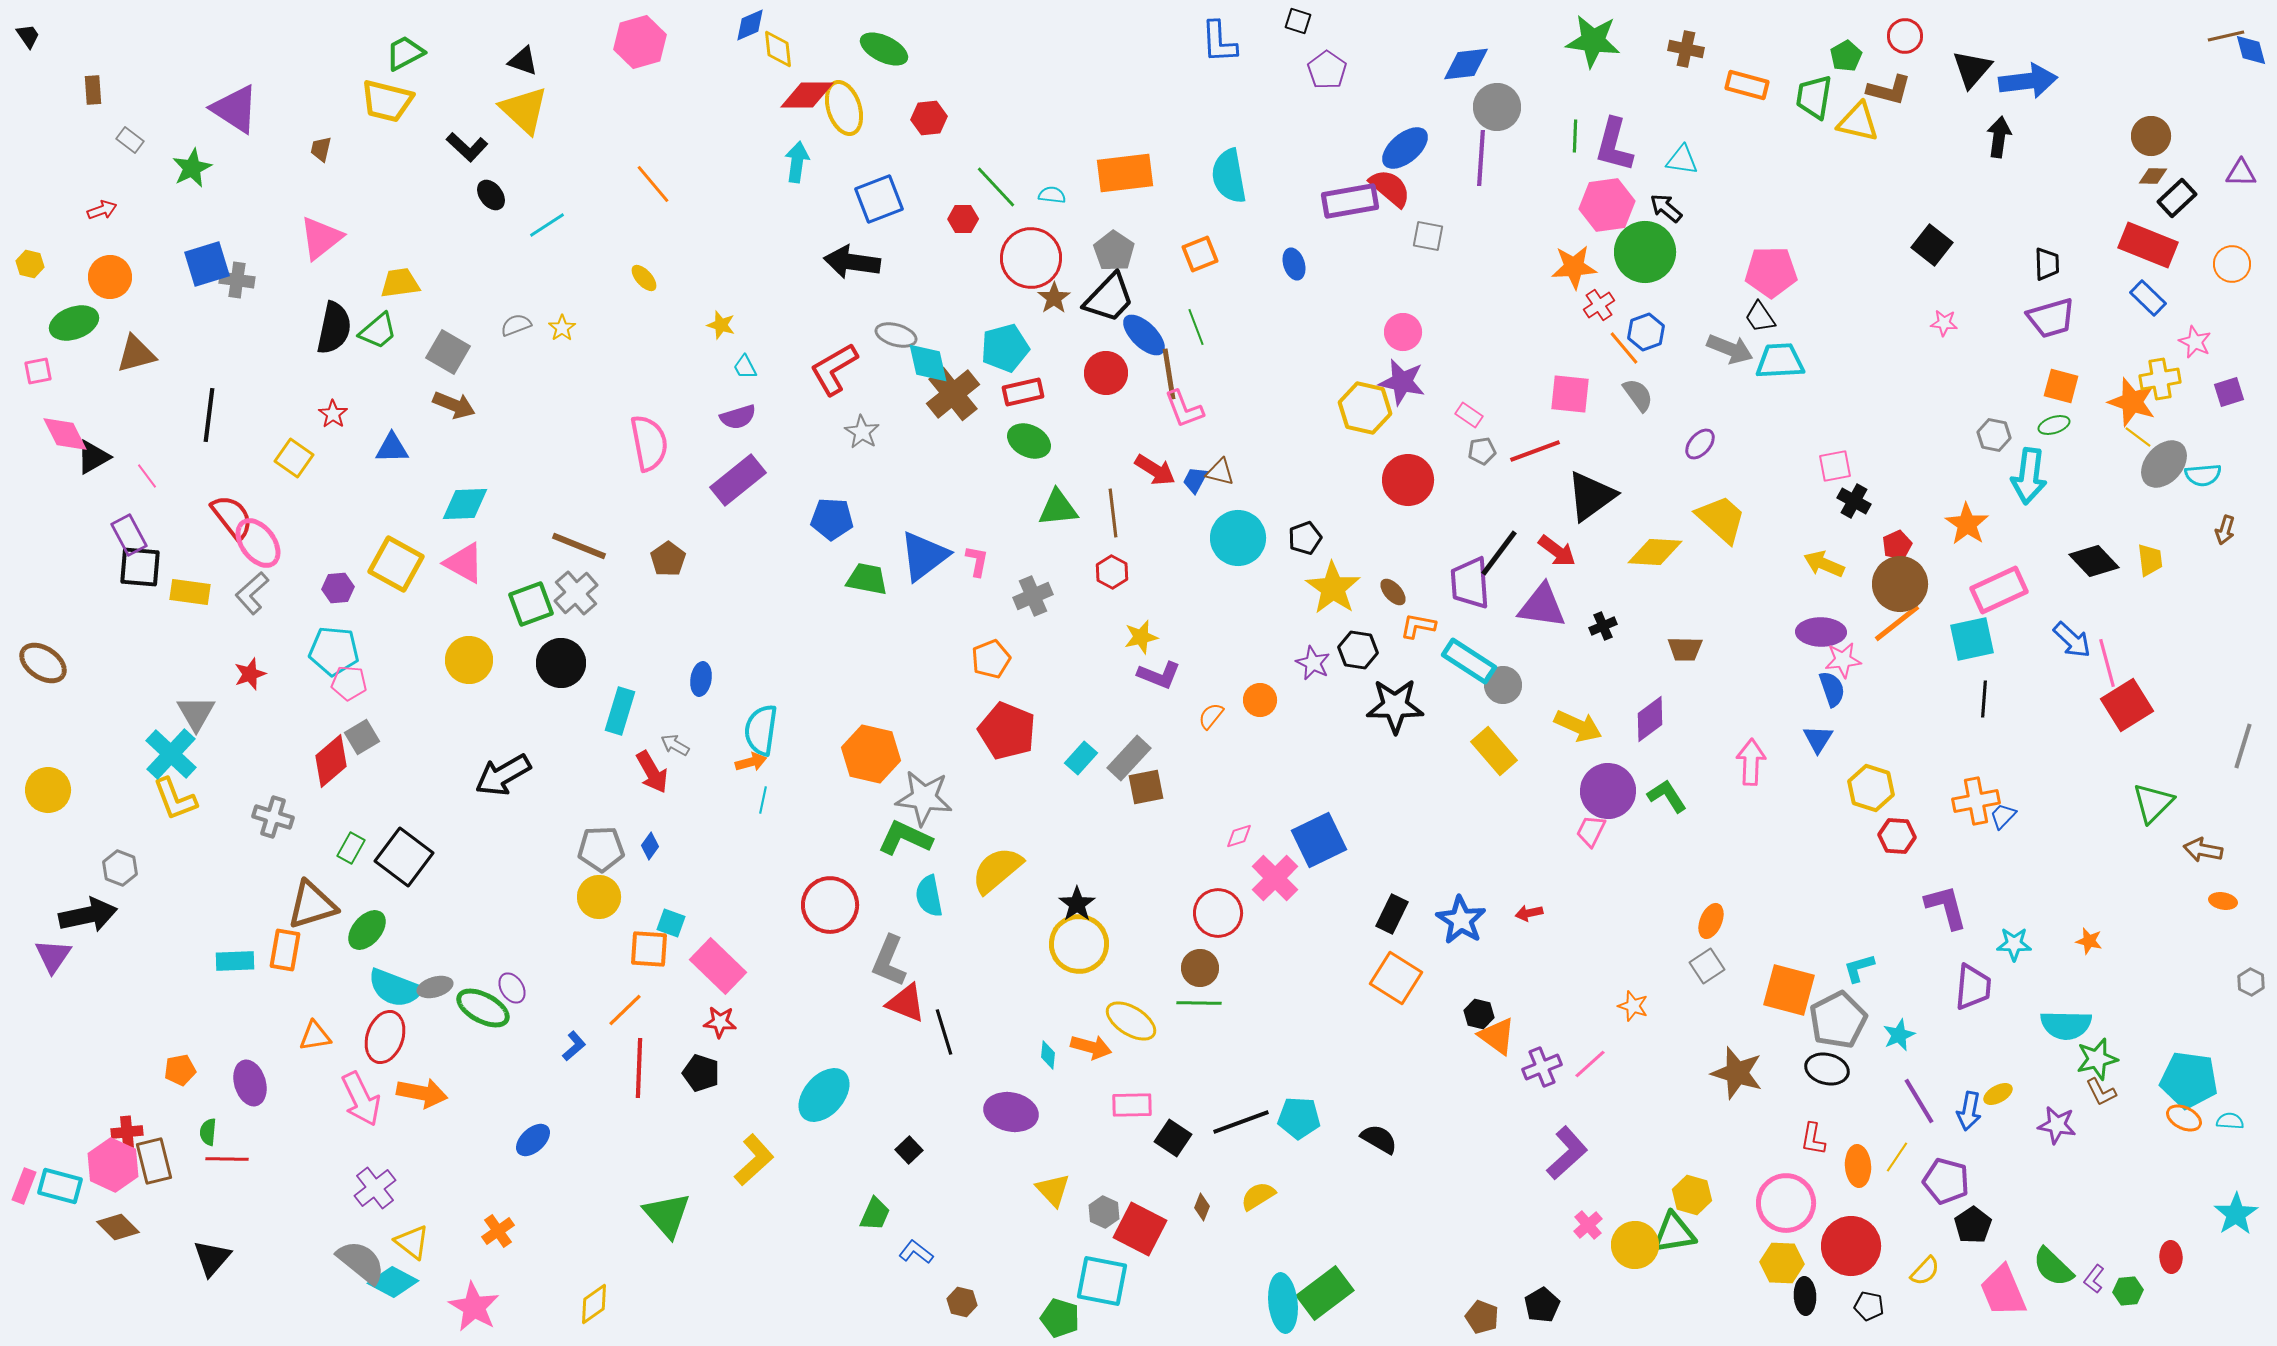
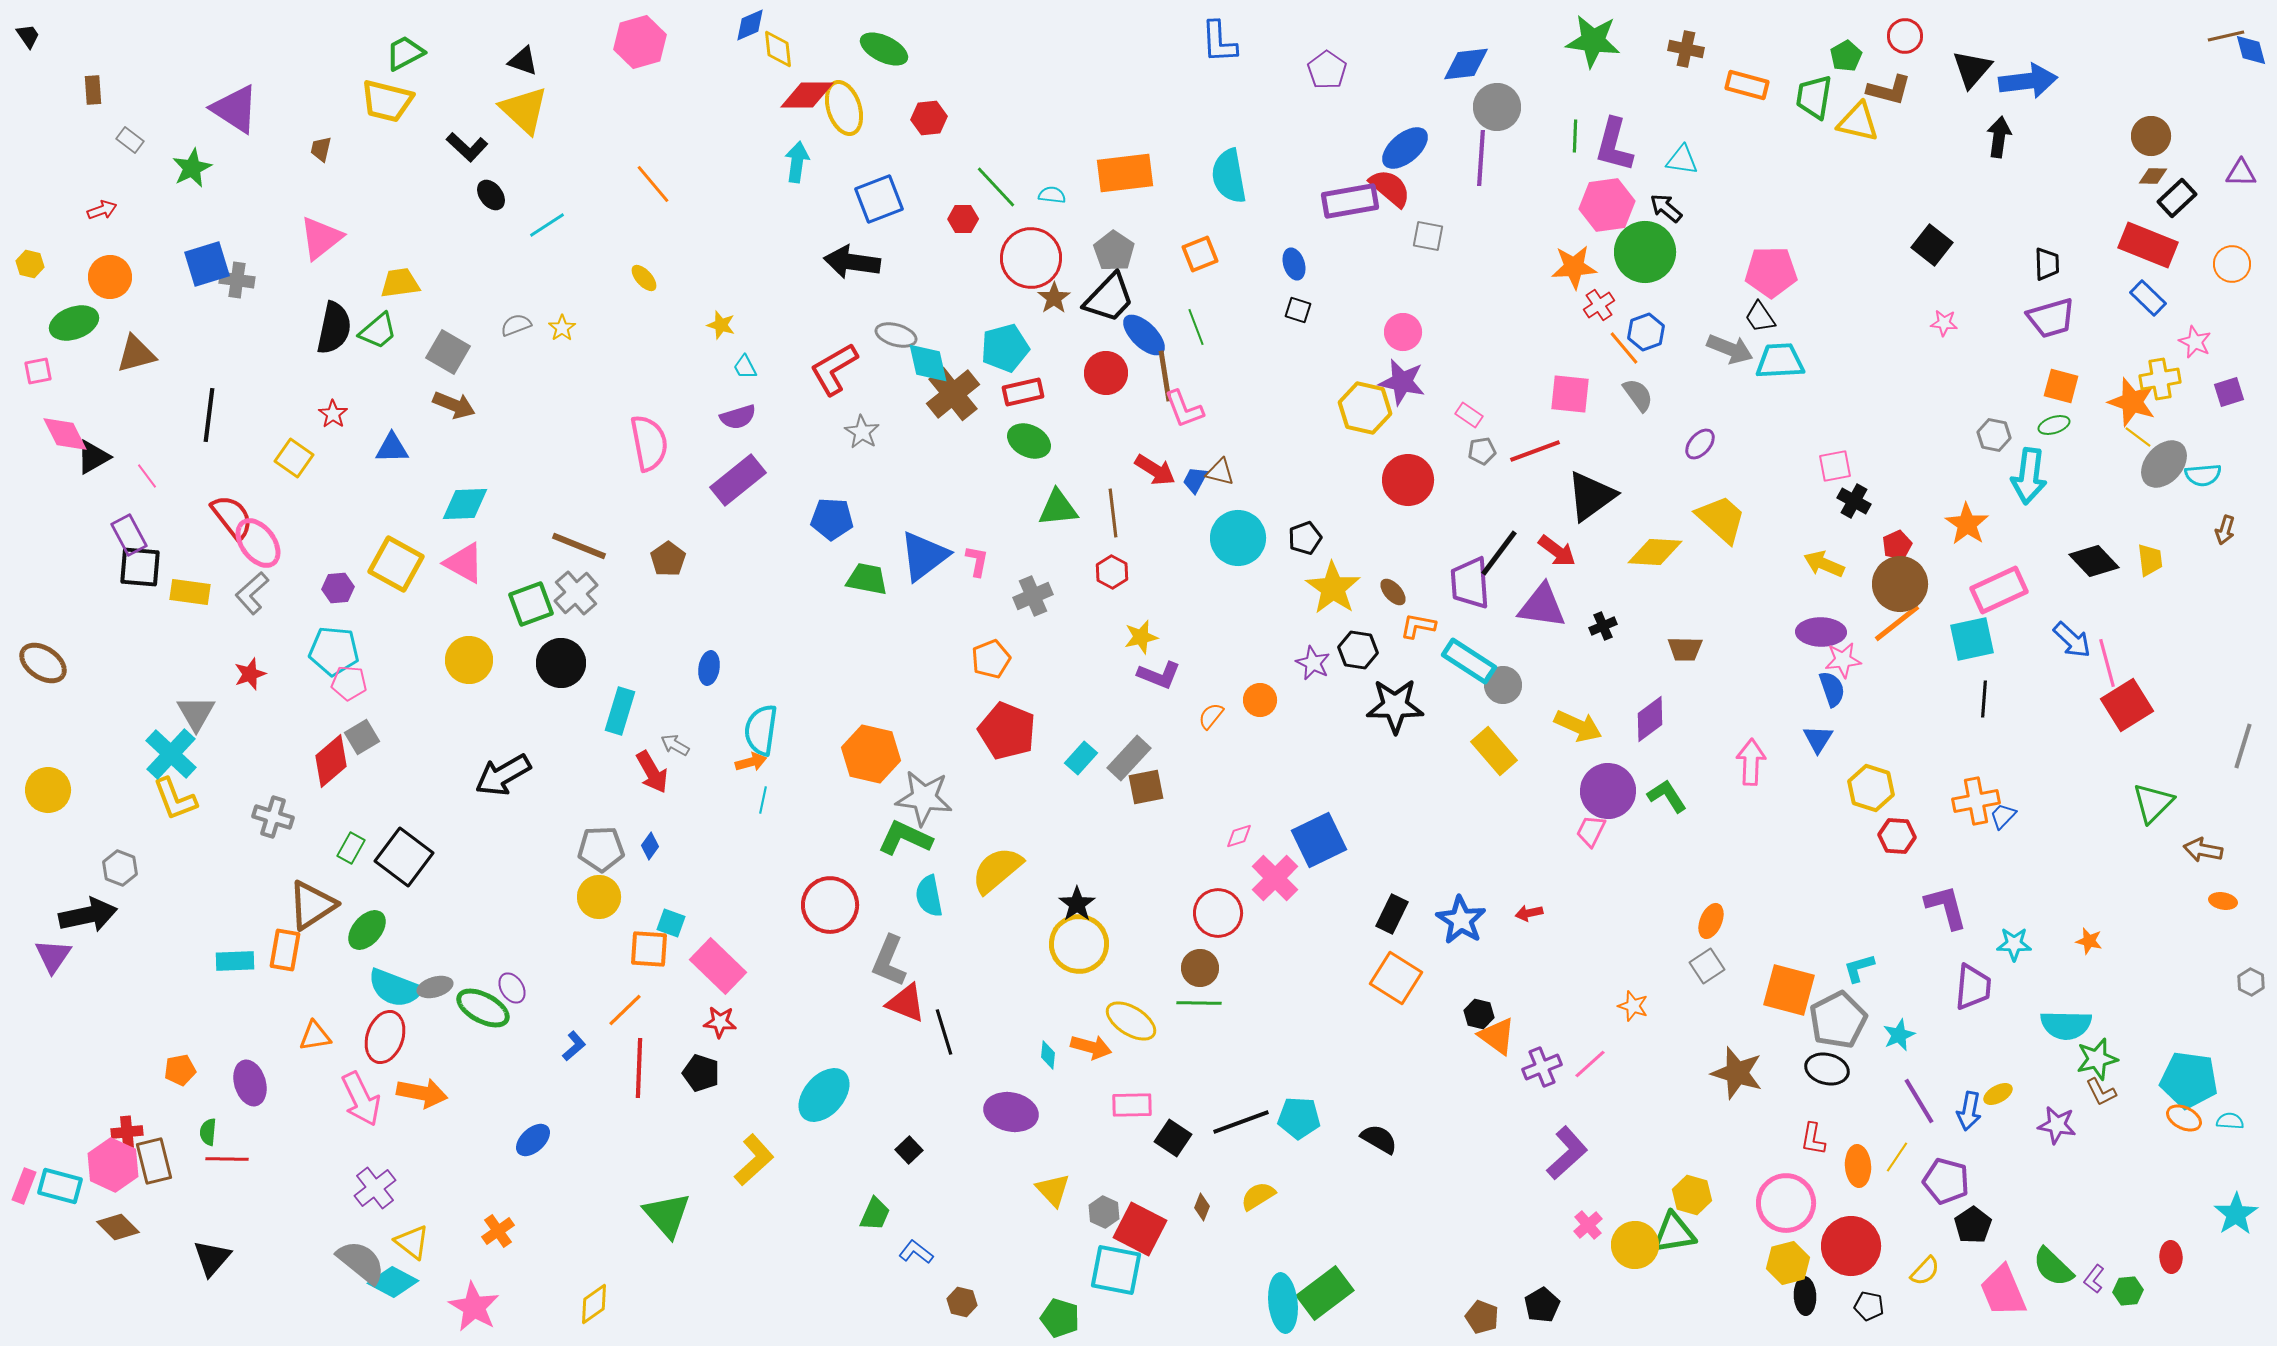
black square at (1298, 21): moved 289 px down
brown line at (1169, 374): moved 4 px left, 2 px down
blue ellipse at (701, 679): moved 8 px right, 11 px up
brown triangle at (312, 905): rotated 16 degrees counterclockwise
yellow hexagon at (1782, 1263): moved 6 px right; rotated 18 degrees counterclockwise
cyan square at (1102, 1281): moved 14 px right, 11 px up
